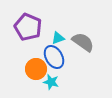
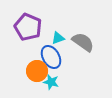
blue ellipse: moved 3 px left
orange circle: moved 1 px right, 2 px down
